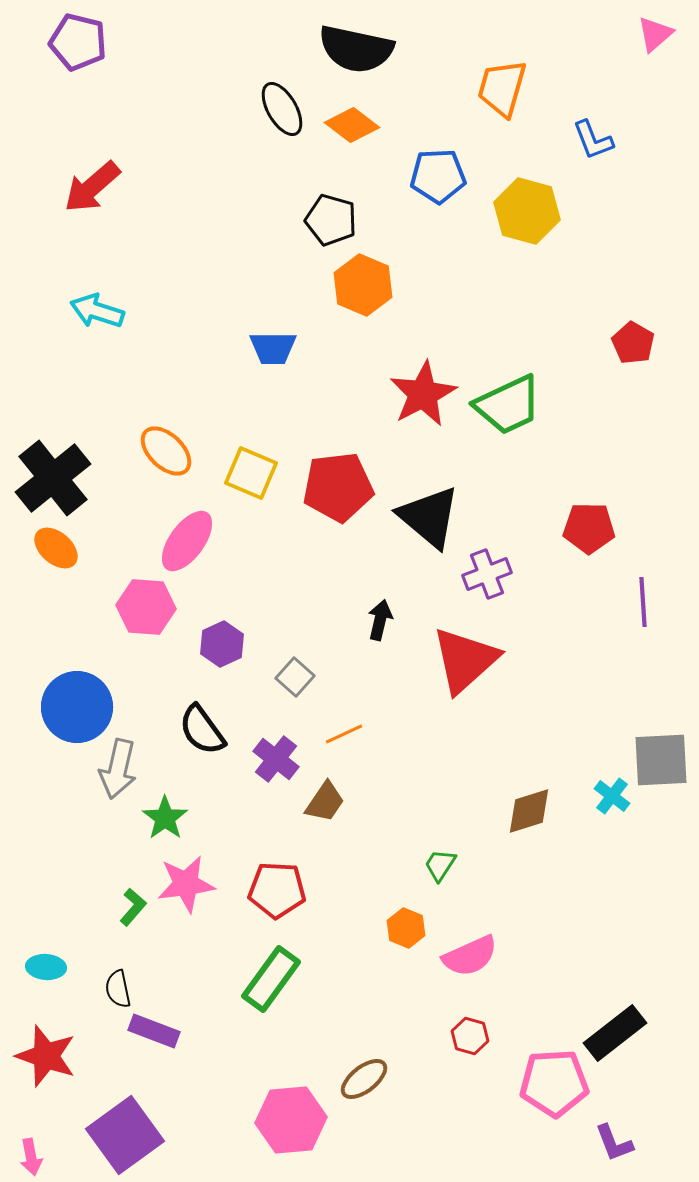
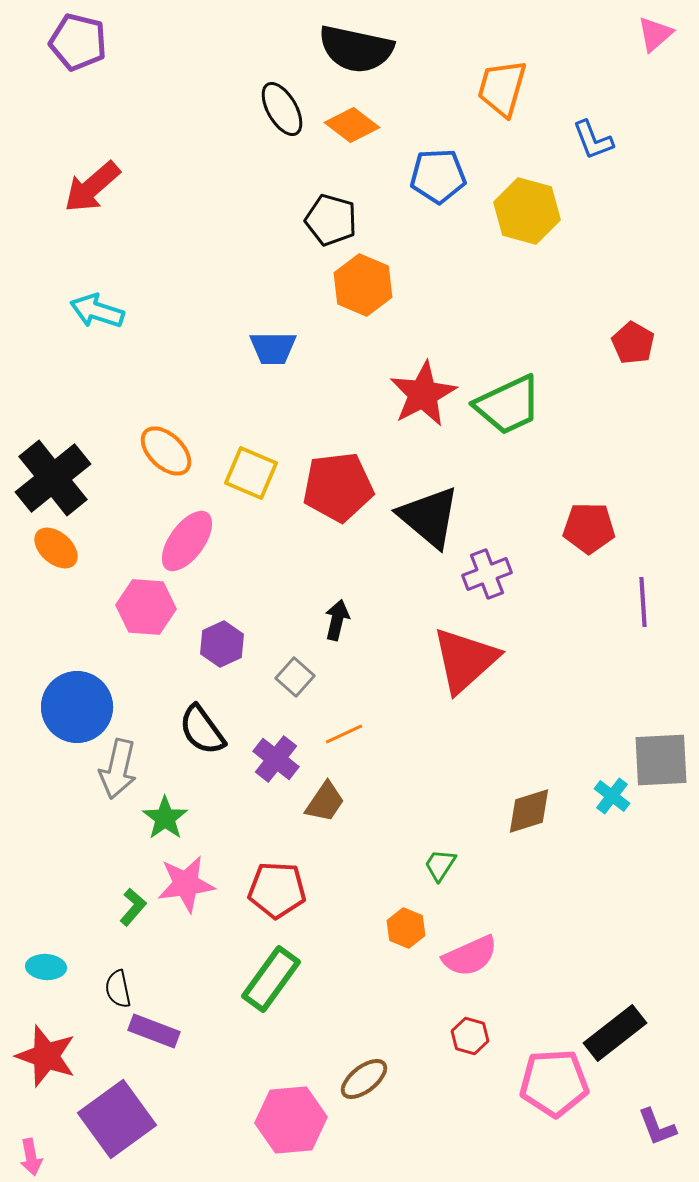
black arrow at (380, 620): moved 43 px left
purple square at (125, 1135): moved 8 px left, 16 px up
purple L-shape at (614, 1143): moved 43 px right, 16 px up
